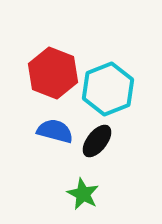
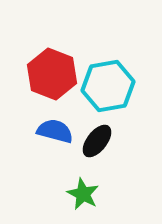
red hexagon: moved 1 px left, 1 px down
cyan hexagon: moved 3 px up; rotated 12 degrees clockwise
